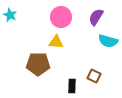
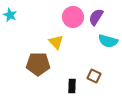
pink circle: moved 12 px right
yellow triangle: rotated 42 degrees clockwise
